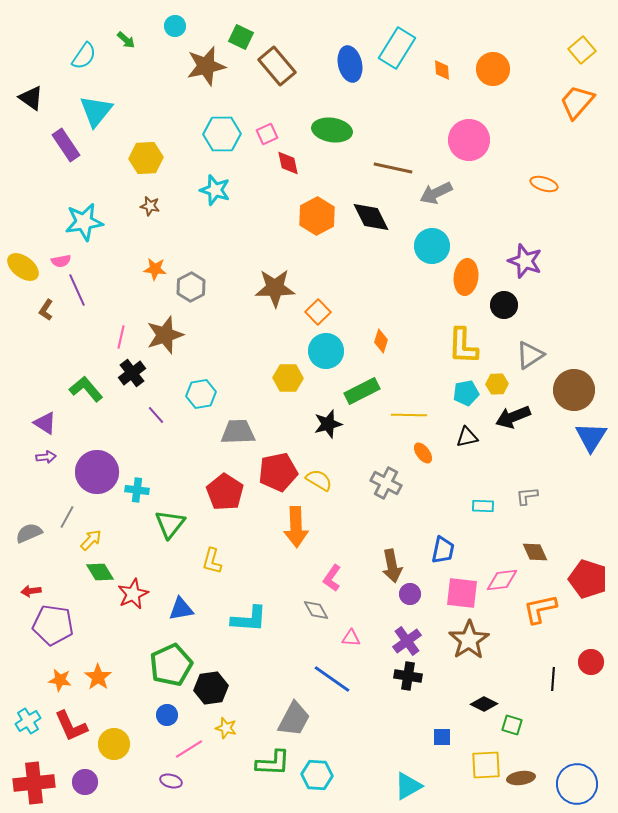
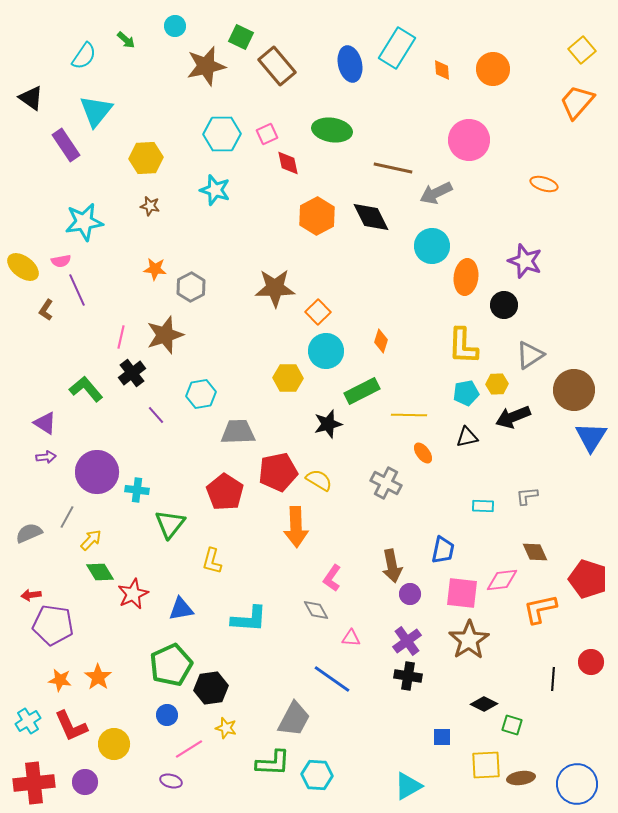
red arrow at (31, 591): moved 4 px down
